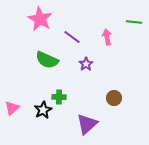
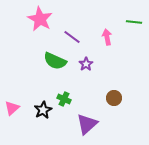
green semicircle: moved 8 px right, 1 px down
green cross: moved 5 px right, 2 px down; rotated 24 degrees clockwise
